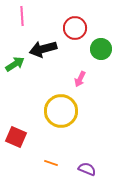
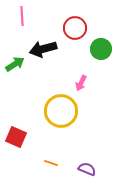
pink arrow: moved 1 px right, 4 px down
